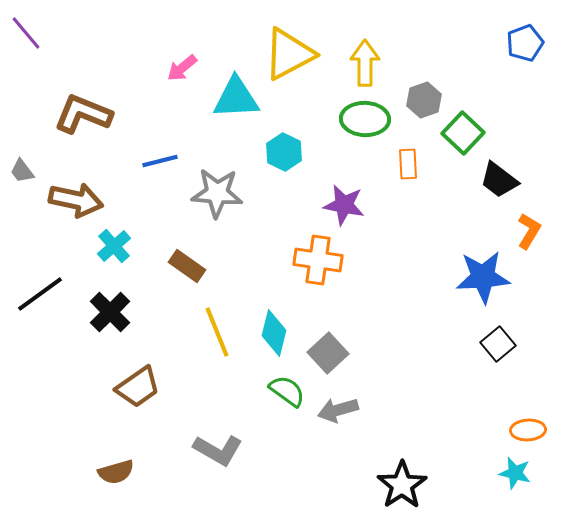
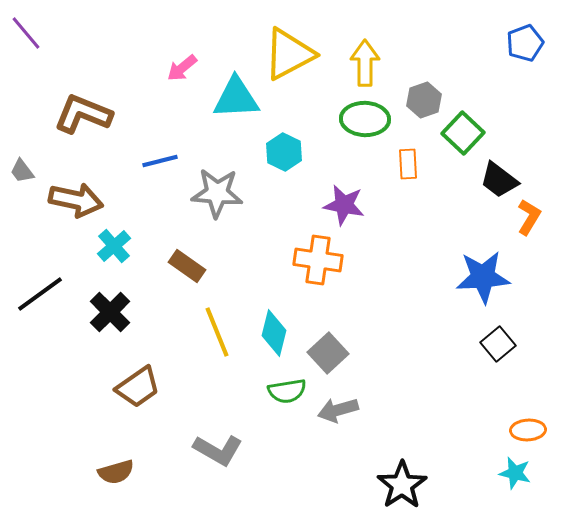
orange L-shape: moved 14 px up
green semicircle: rotated 135 degrees clockwise
